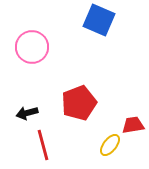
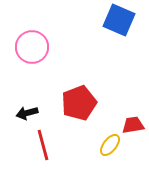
blue square: moved 20 px right
